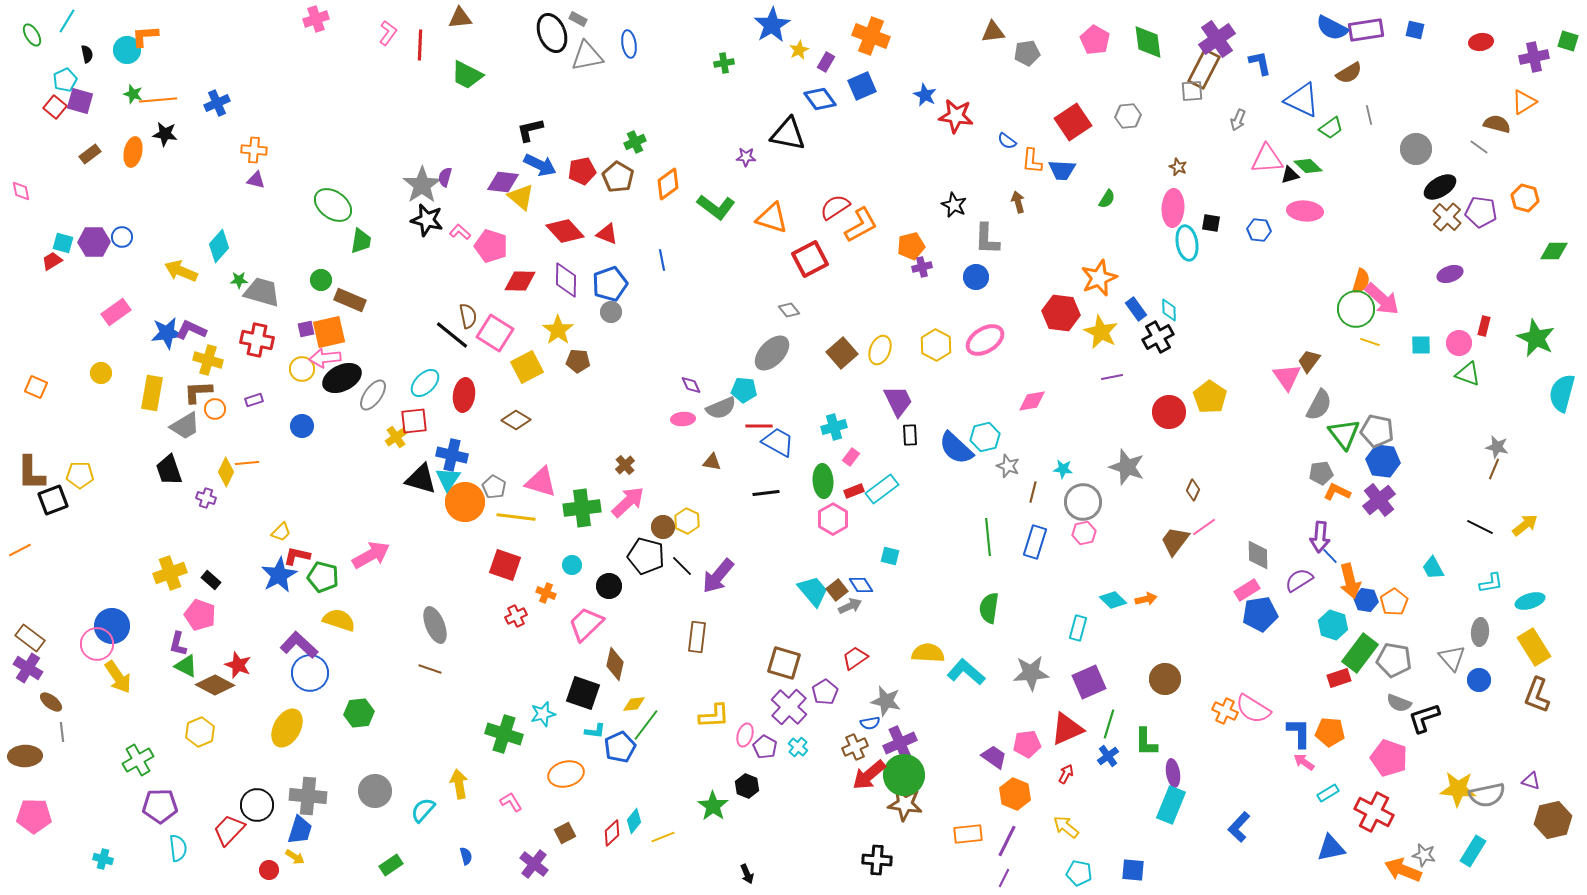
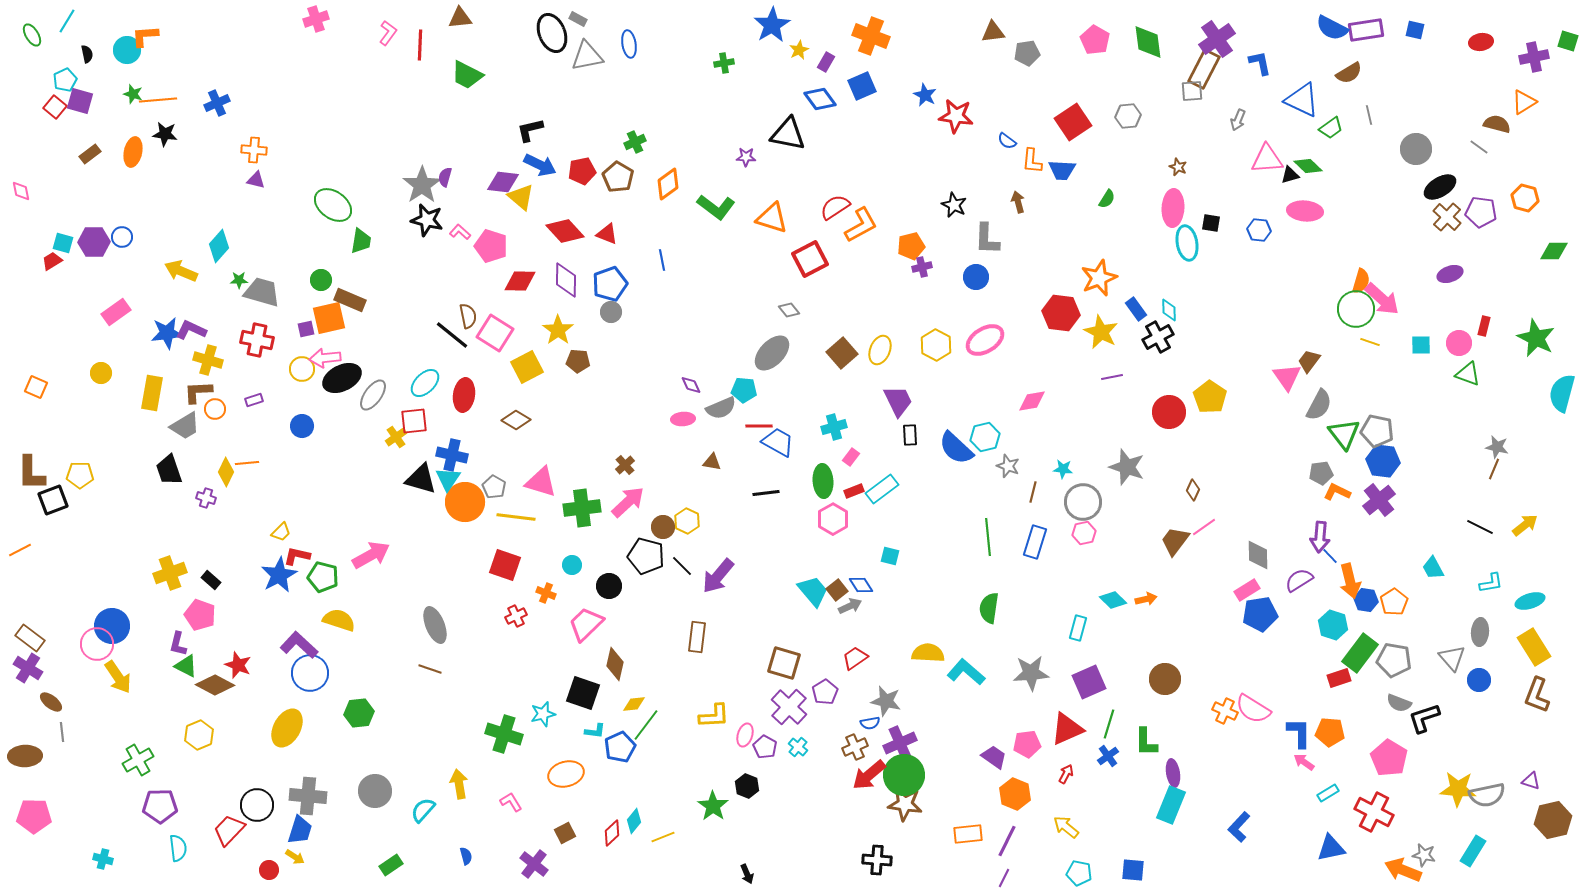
orange square at (329, 332): moved 14 px up
yellow hexagon at (200, 732): moved 1 px left, 3 px down
pink pentagon at (1389, 758): rotated 12 degrees clockwise
